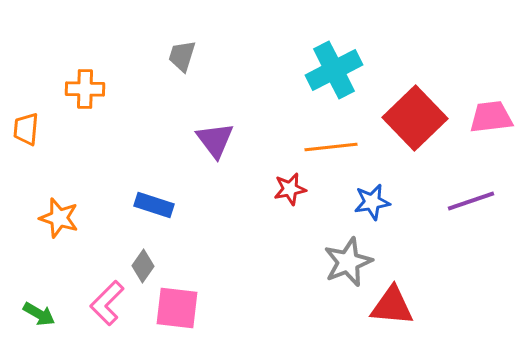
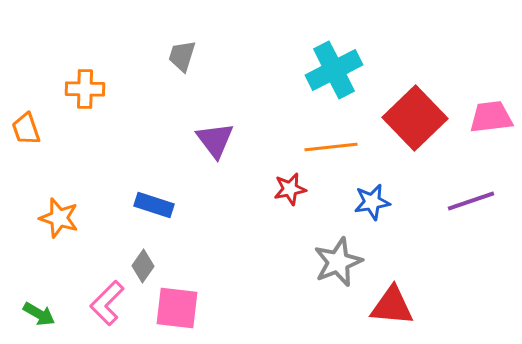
orange trapezoid: rotated 24 degrees counterclockwise
gray star: moved 10 px left
